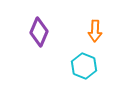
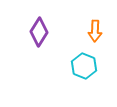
purple diamond: rotated 8 degrees clockwise
